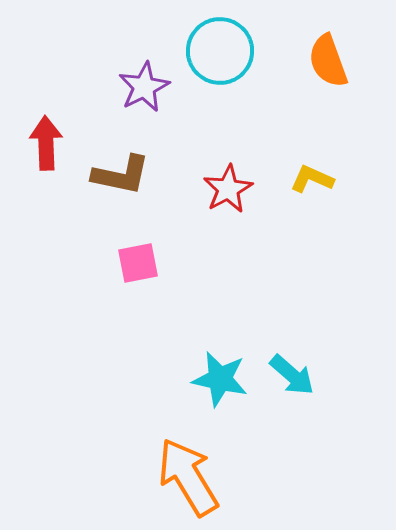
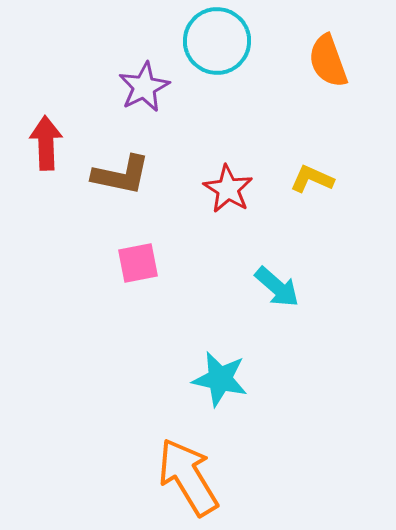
cyan circle: moved 3 px left, 10 px up
red star: rotated 12 degrees counterclockwise
cyan arrow: moved 15 px left, 88 px up
